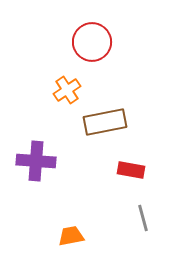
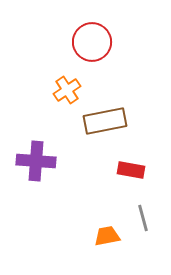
brown rectangle: moved 1 px up
orange trapezoid: moved 36 px right
